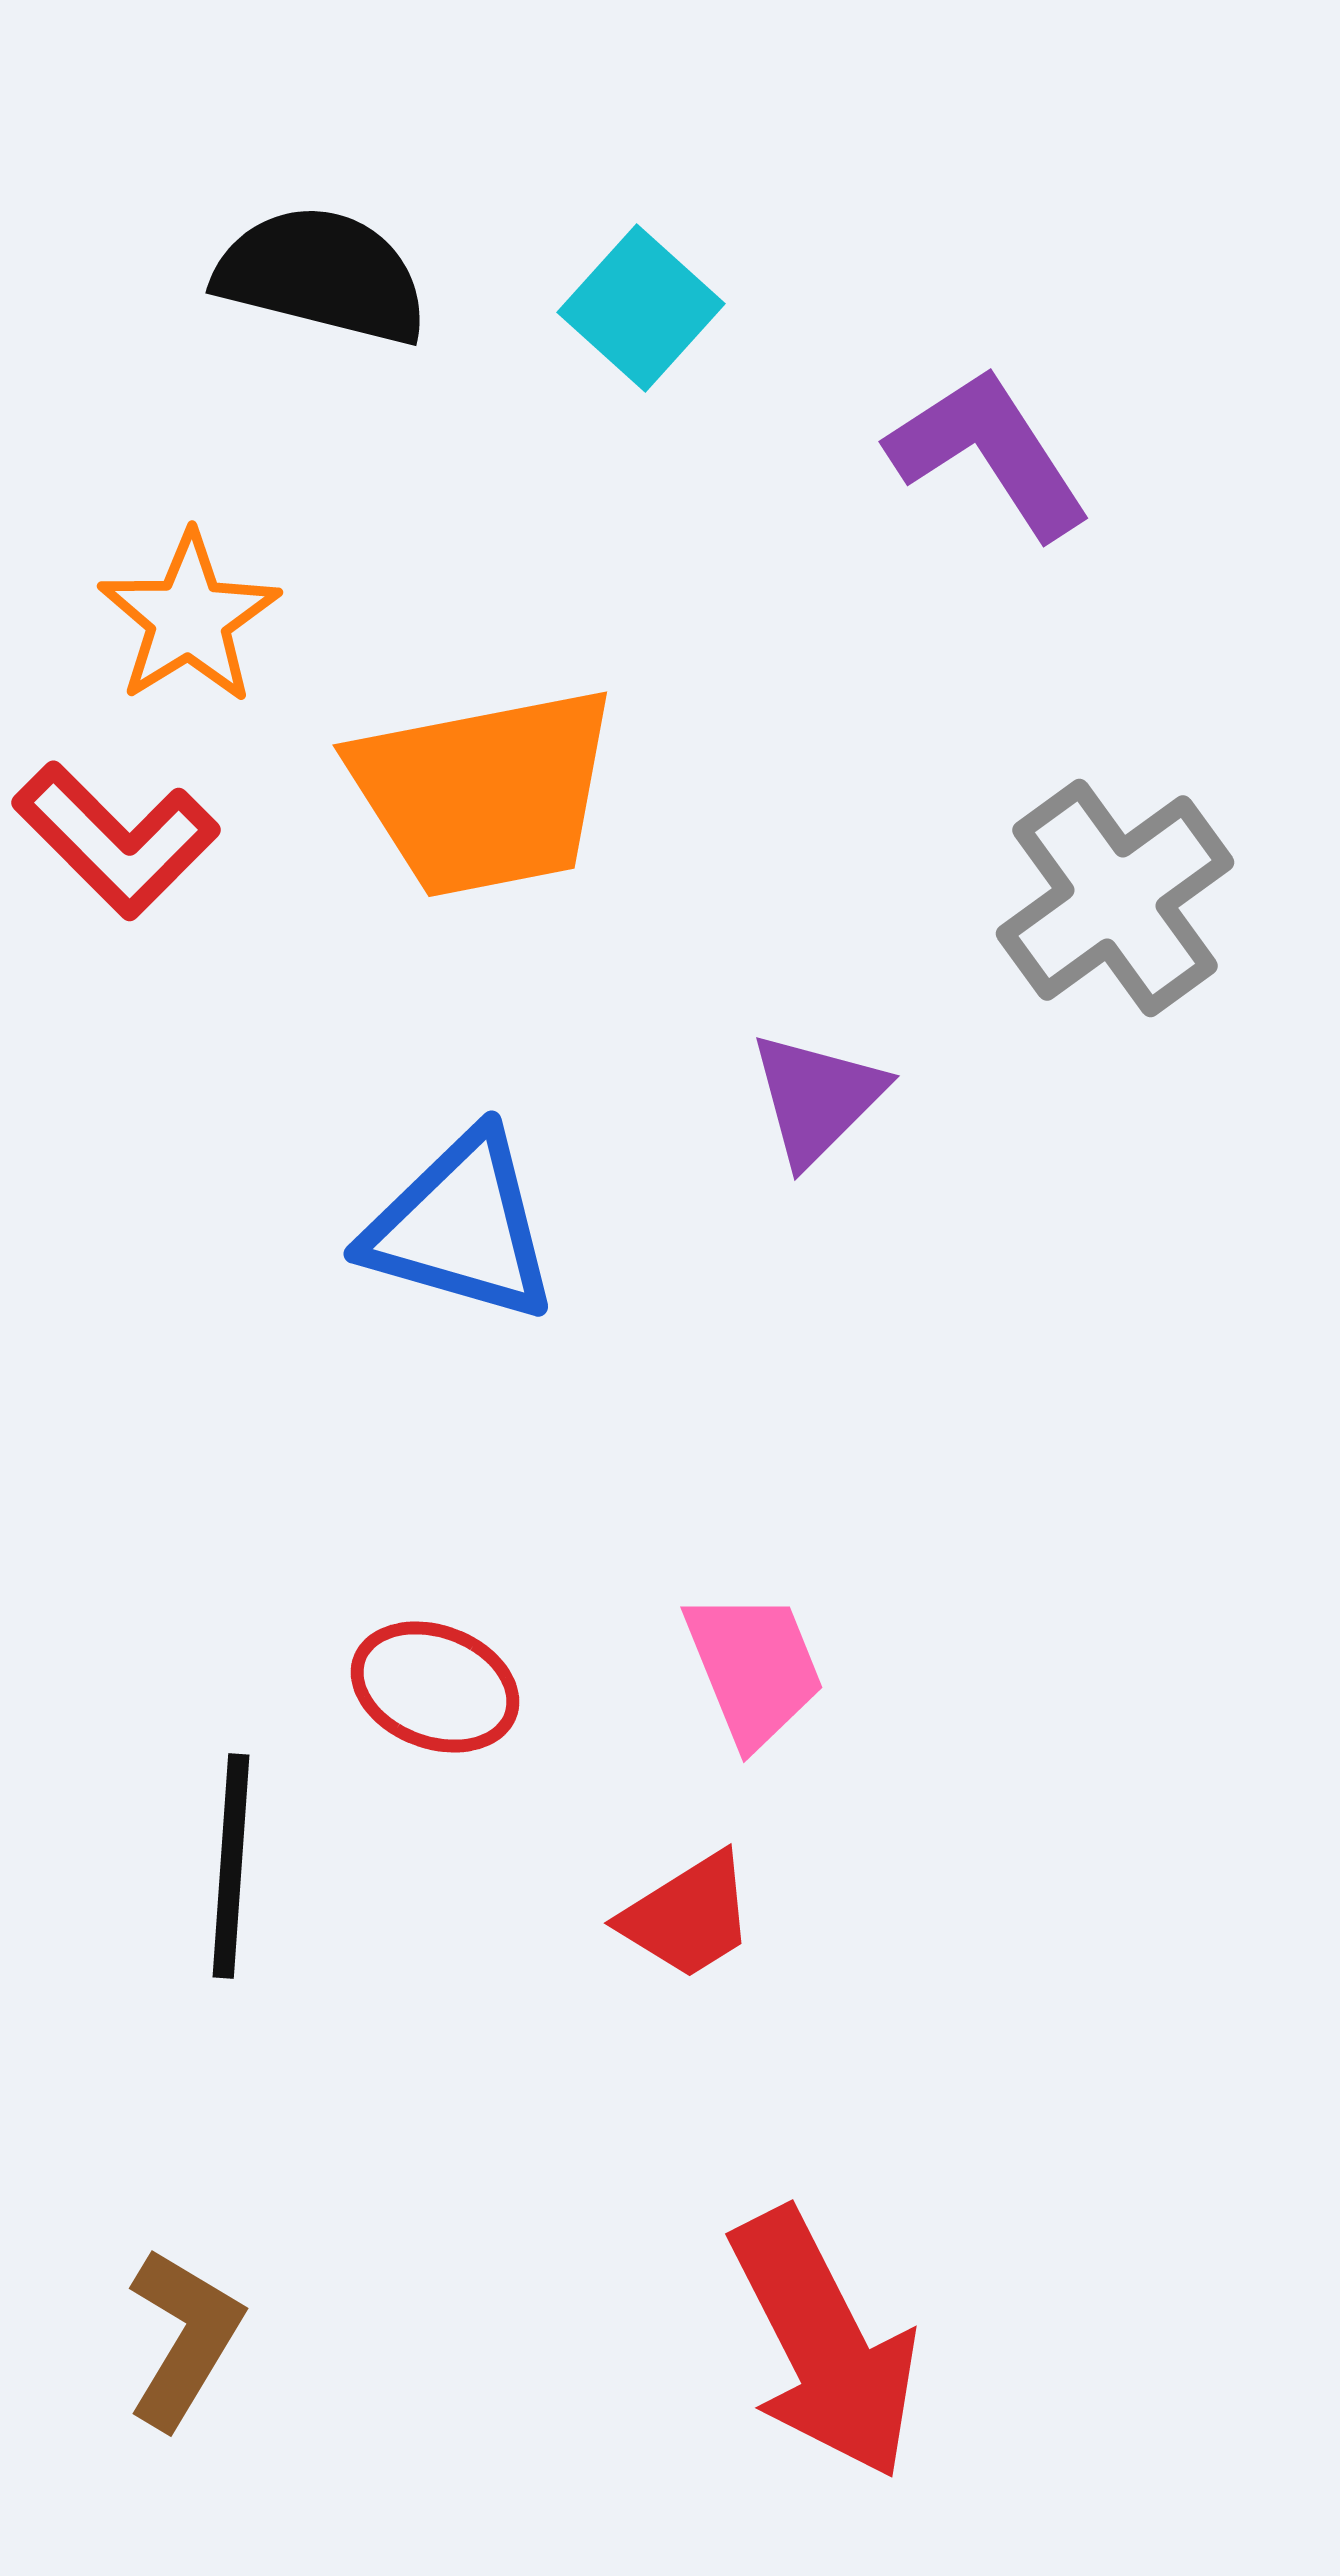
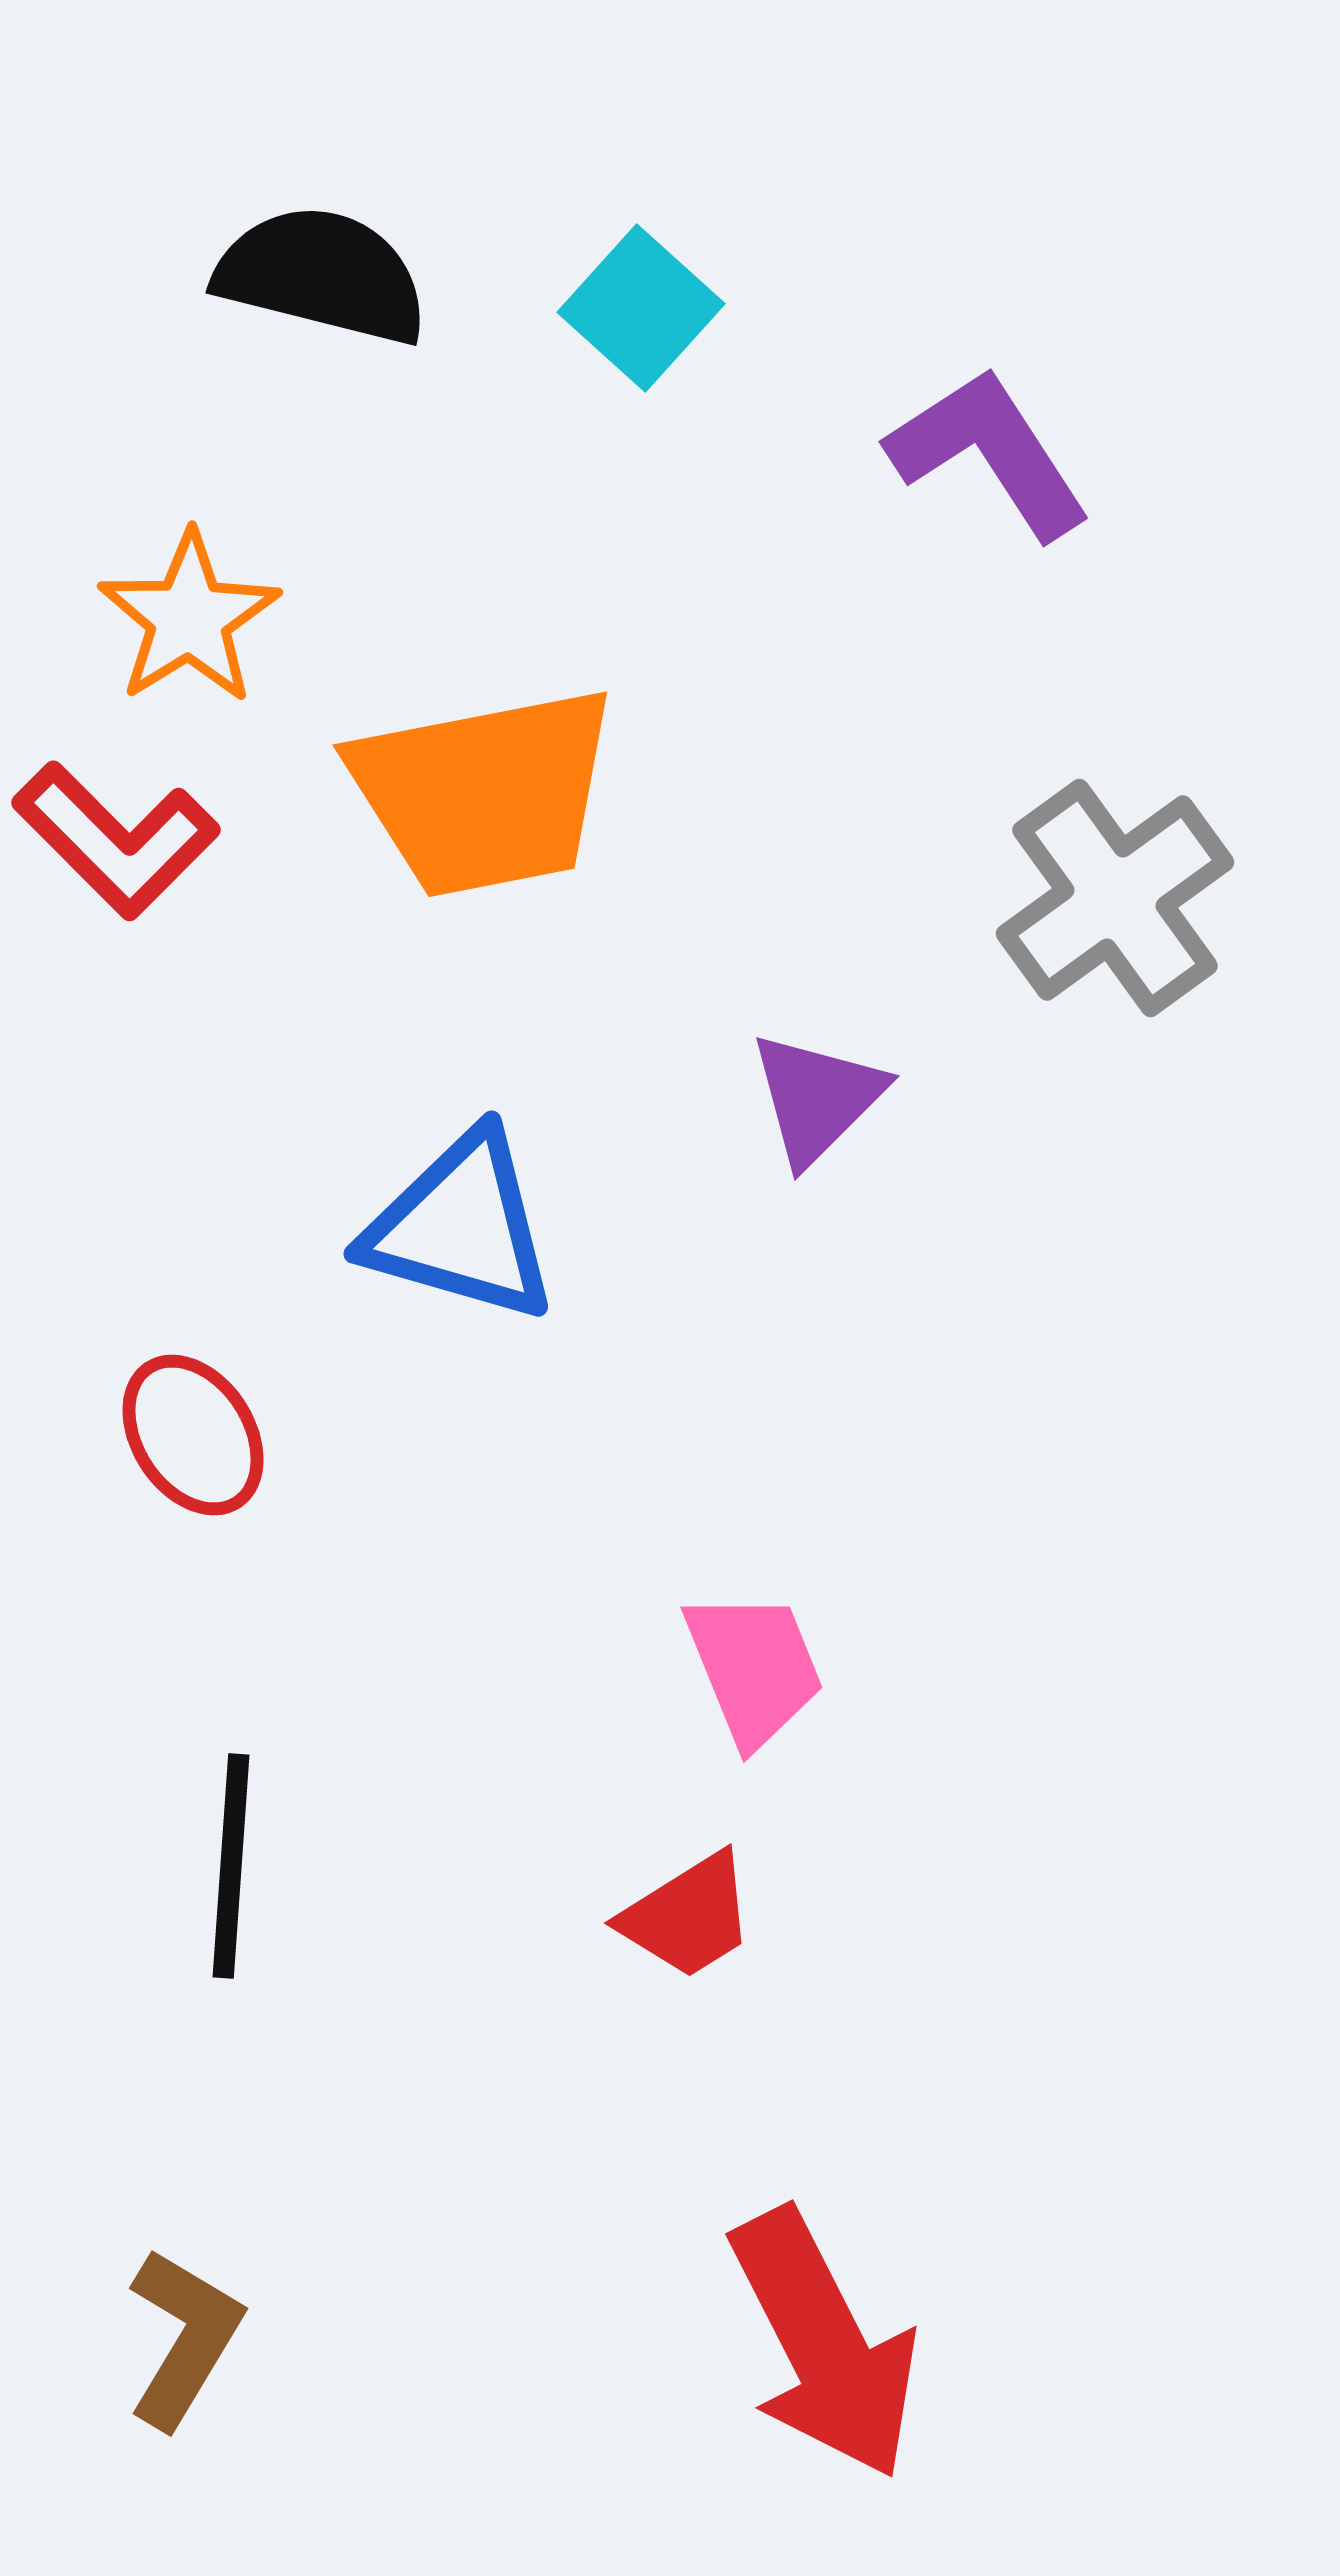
red ellipse: moved 242 px left, 252 px up; rotated 36 degrees clockwise
